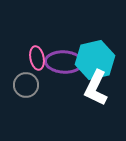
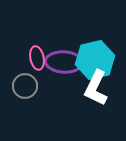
gray circle: moved 1 px left, 1 px down
